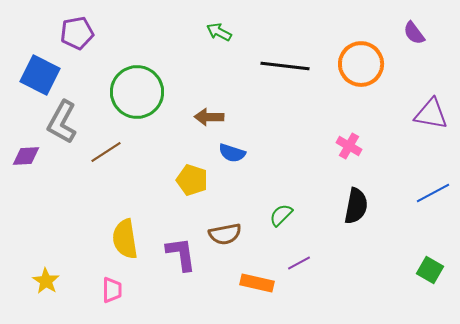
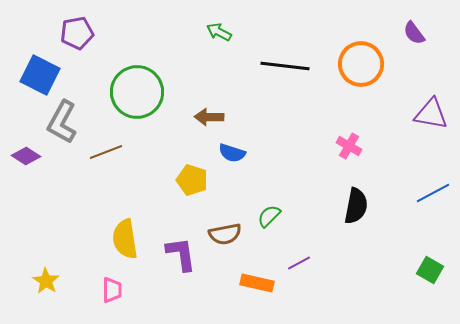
brown line: rotated 12 degrees clockwise
purple diamond: rotated 36 degrees clockwise
green semicircle: moved 12 px left, 1 px down
